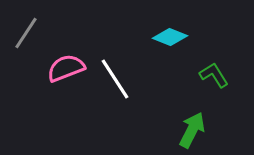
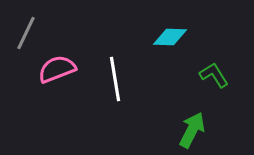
gray line: rotated 8 degrees counterclockwise
cyan diamond: rotated 20 degrees counterclockwise
pink semicircle: moved 9 px left, 1 px down
white line: rotated 24 degrees clockwise
